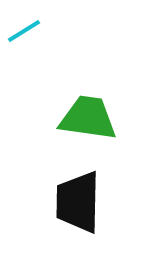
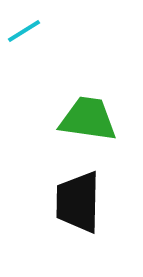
green trapezoid: moved 1 px down
